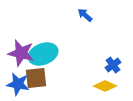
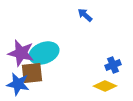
cyan ellipse: moved 1 px right, 1 px up
blue cross: rotated 14 degrees clockwise
brown square: moved 4 px left, 5 px up
